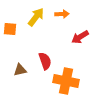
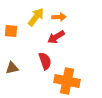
orange arrow: moved 3 px left, 3 px down
orange square: moved 1 px right, 2 px down
red arrow: moved 24 px left
brown triangle: moved 8 px left, 2 px up
orange cross: moved 1 px right
